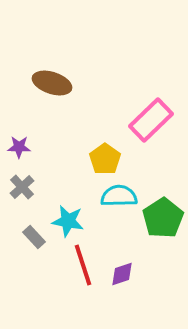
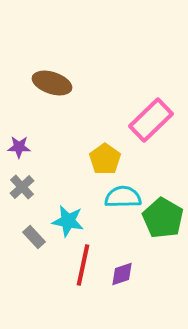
cyan semicircle: moved 4 px right, 1 px down
green pentagon: rotated 9 degrees counterclockwise
red line: rotated 30 degrees clockwise
